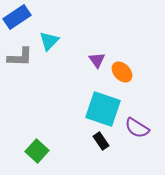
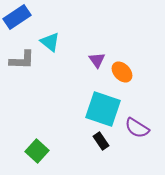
cyan triangle: moved 1 px right, 1 px down; rotated 35 degrees counterclockwise
gray L-shape: moved 2 px right, 3 px down
